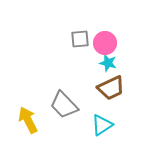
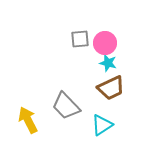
gray trapezoid: moved 2 px right, 1 px down
